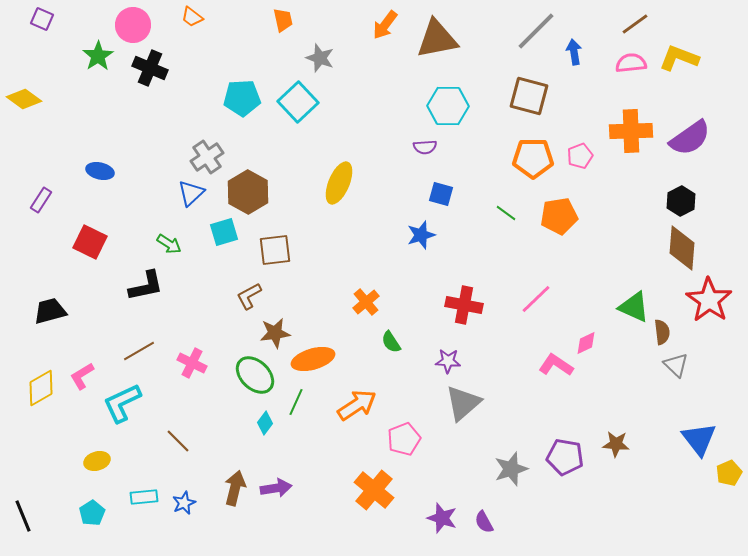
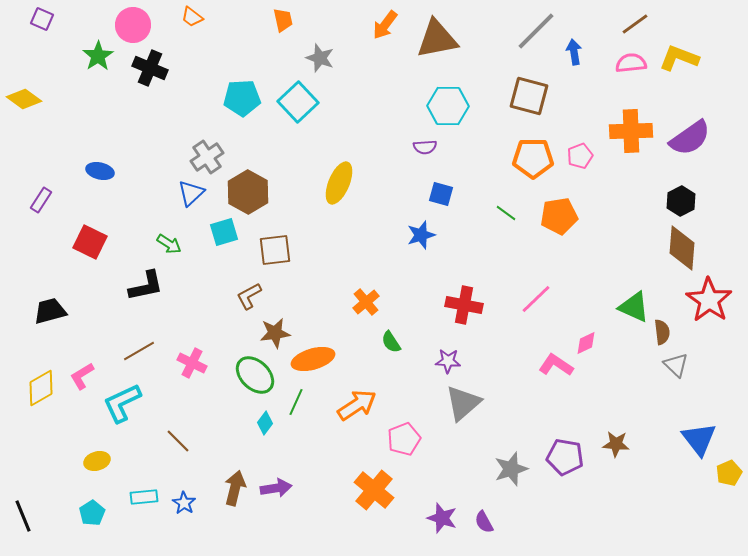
blue star at (184, 503): rotated 15 degrees counterclockwise
